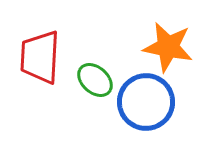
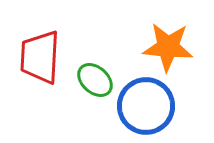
orange star: rotated 6 degrees counterclockwise
blue circle: moved 4 px down
